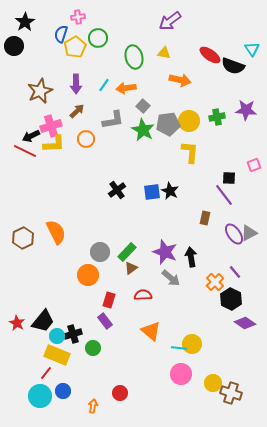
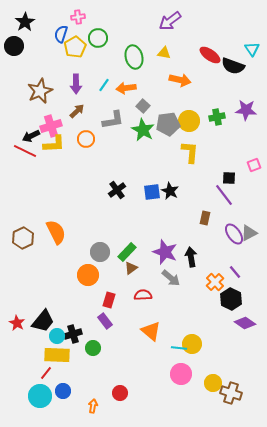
yellow rectangle at (57, 355): rotated 20 degrees counterclockwise
